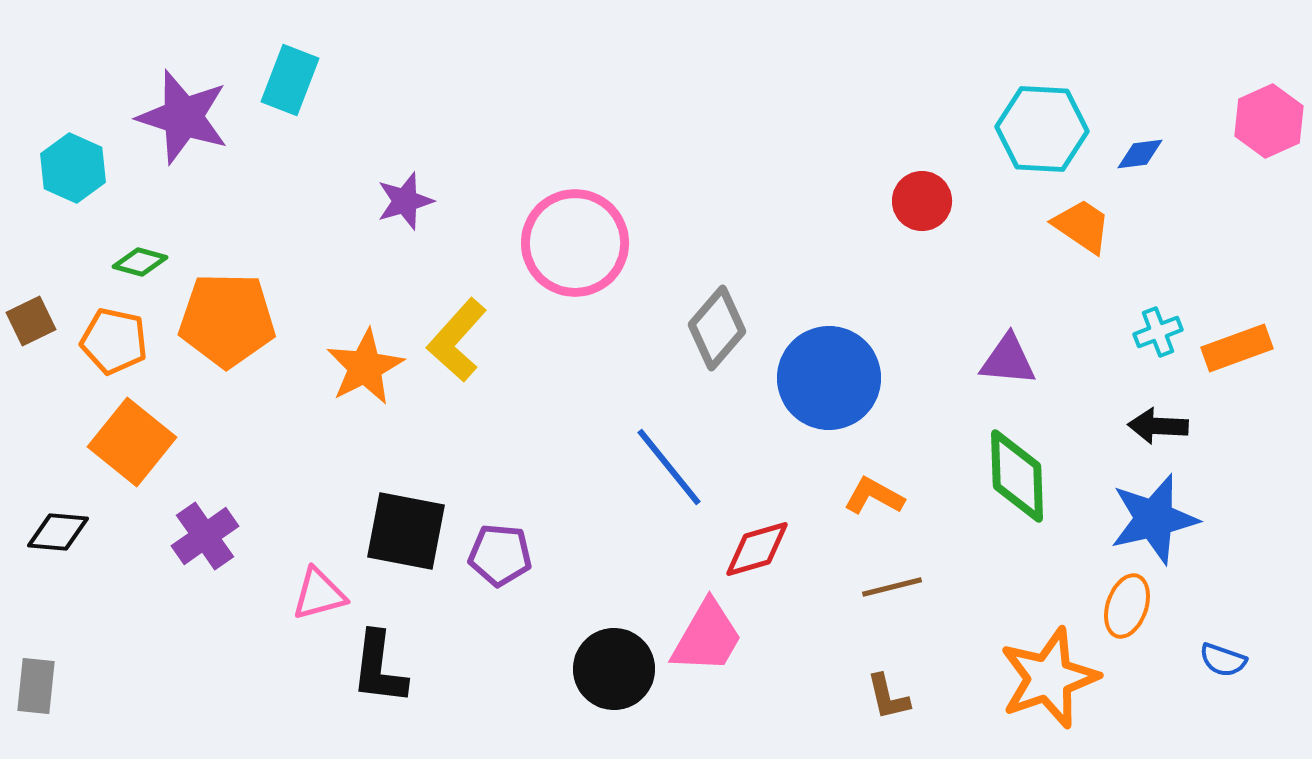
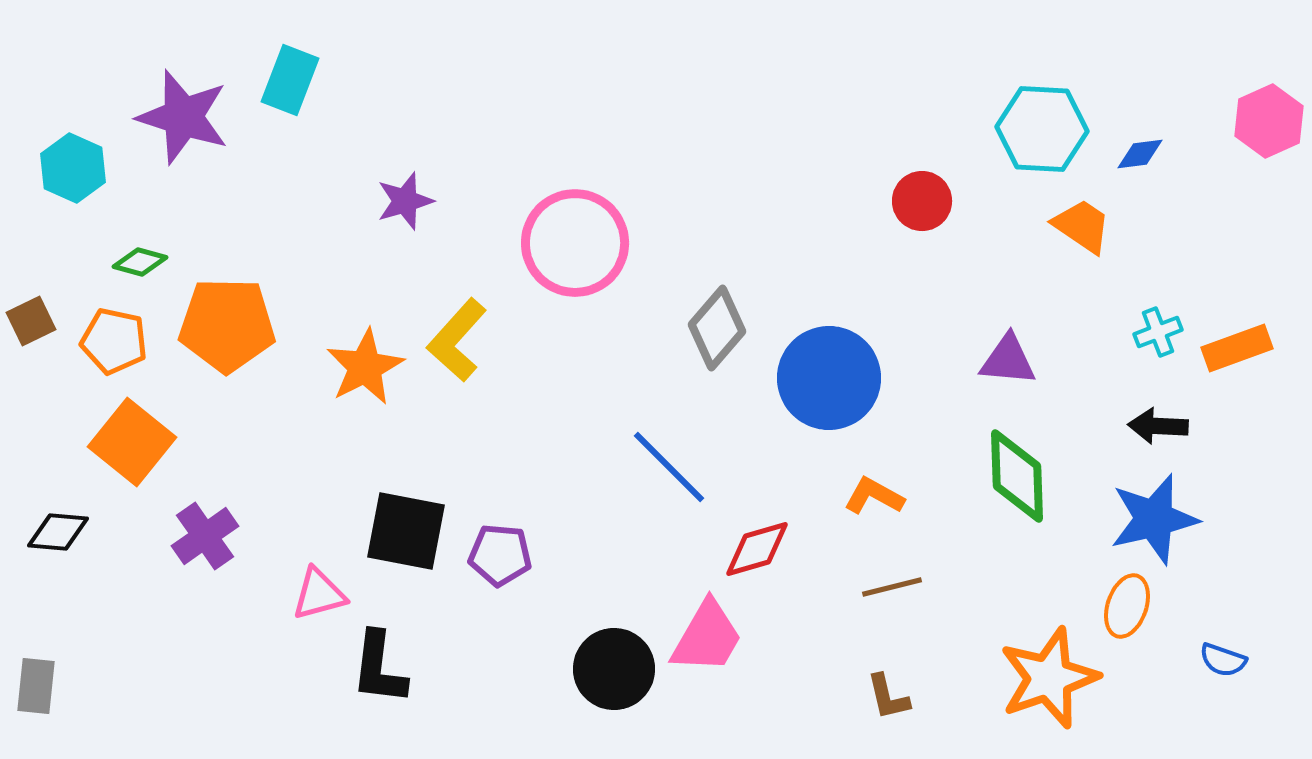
orange pentagon at (227, 320): moved 5 px down
blue line at (669, 467): rotated 6 degrees counterclockwise
